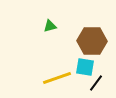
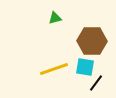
green triangle: moved 5 px right, 8 px up
yellow line: moved 3 px left, 9 px up
